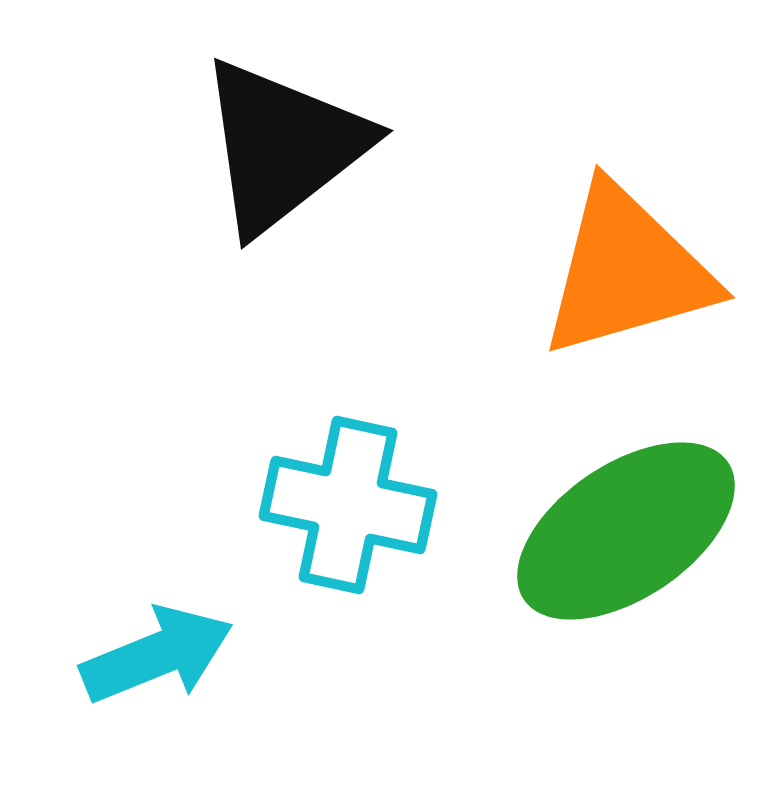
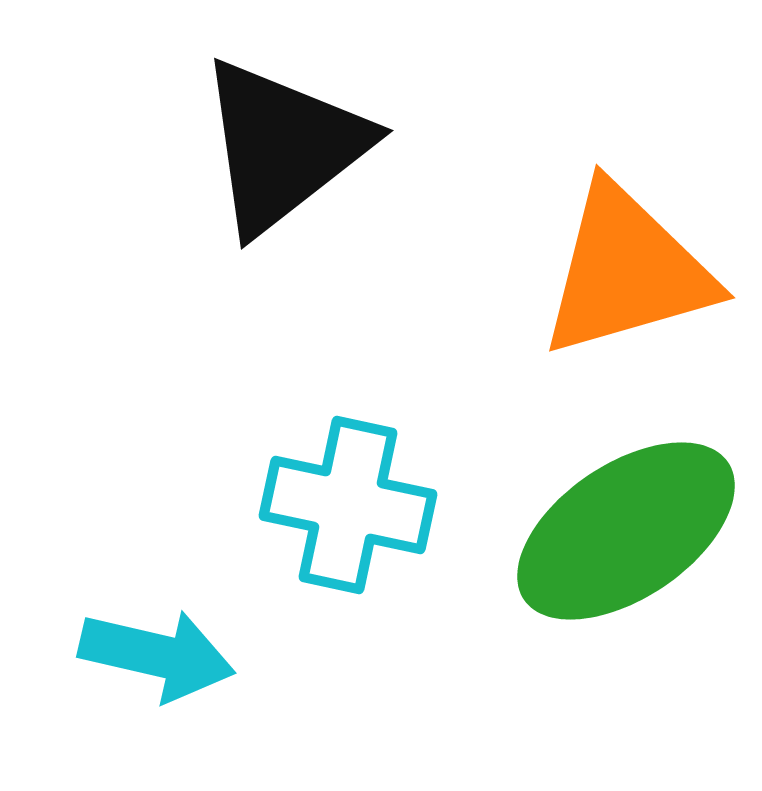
cyan arrow: rotated 35 degrees clockwise
